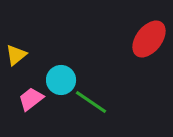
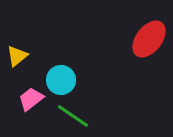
yellow triangle: moved 1 px right, 1 px down
green line: moved 18 px left, 14 px down
